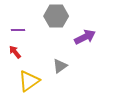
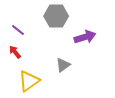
purple line: rotated 40 degrees clockwise
purple arrow: rotated 10 degrees clockwise
gray triangle: moved 3 px right, 1 px up
